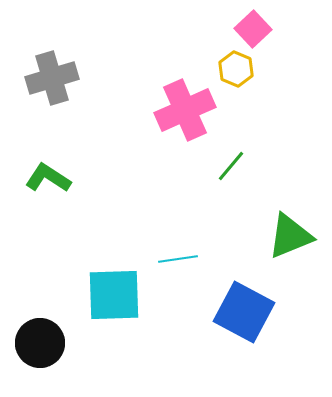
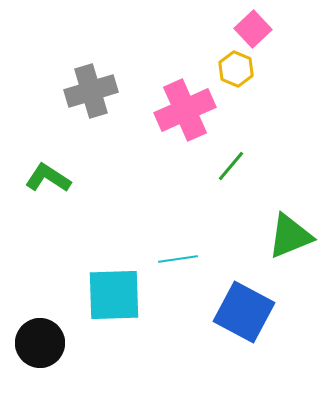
gray cross: moved 39 px right, 13 px down
